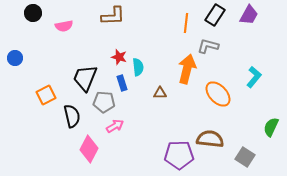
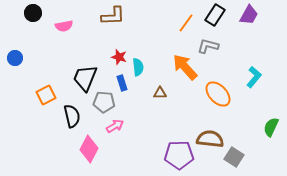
orange line: rotated 30 degrees clockwise
orange arrow: moved 2 px left, 2 px up; rotated 56 degrees counterclockwise
gray square: moved 11 px left
